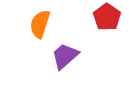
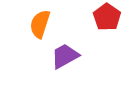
purple trapezoid: rotated 12 degrees clockwise
